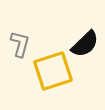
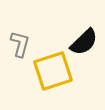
black semicircle: moved 1 px left, 2 px up
